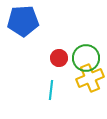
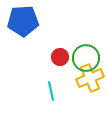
red circle: moved 1 px right, 1 px up
cyan line: moved 1 px down; rotated 18 degrees counterclockwise
